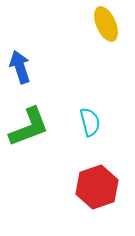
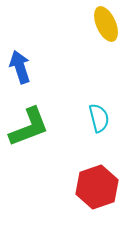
cyan semicircle: moved 9 px right, 4 px up
